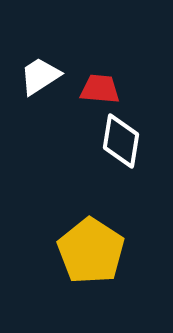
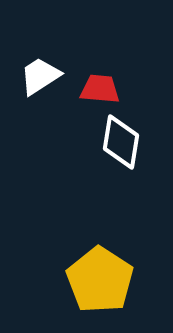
white diamond: moved 1 px down
yellow pentagon: moved 9 px right, 29 px down
